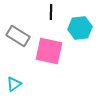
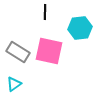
black line: moved 6 px left
gray rectangle: moved 16 px down
